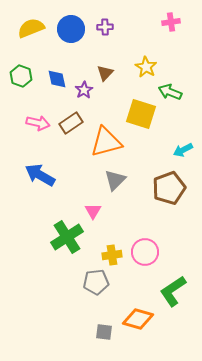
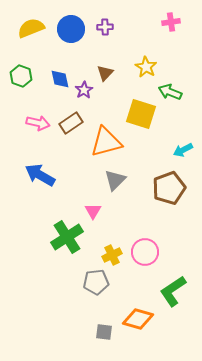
blue diamond: moved 3 px right
yellow cross: rotated 18 degrees counterclockwise
